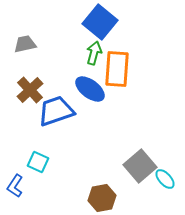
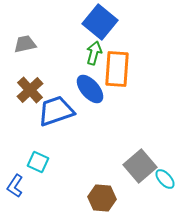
blue ellipse: rotated 12 degrees clockwise
brown hexagon: rotated 16 degrees clockwise
